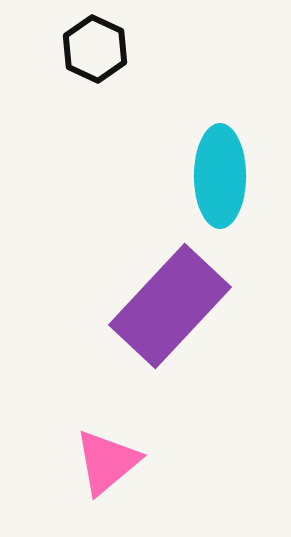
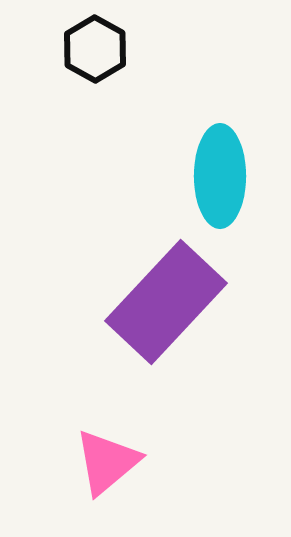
black hexagon: rotated 4 degrees clockwise
purple rectangle: moved 4 px left, 4 px up
